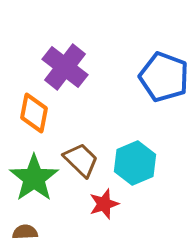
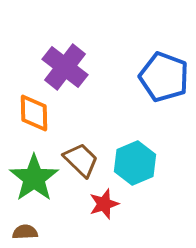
orange diamond: rotated 12 degrees counterclockwise
